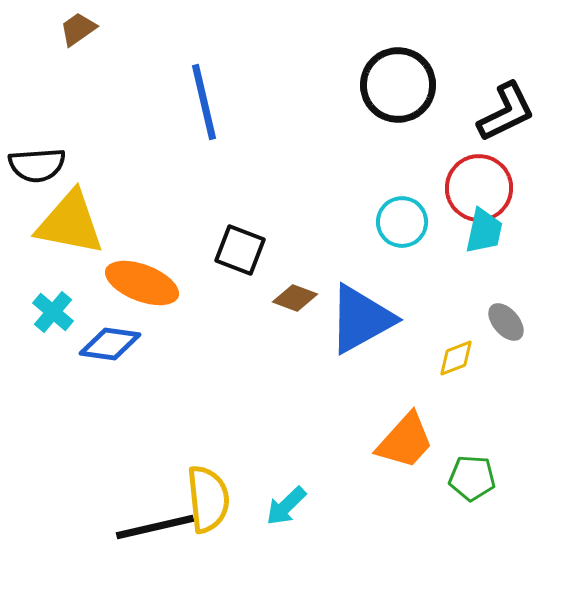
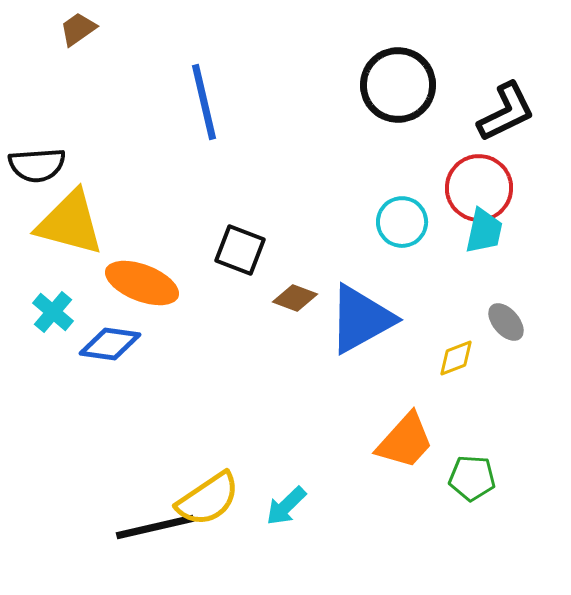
yellow triangle: rotated 4 degrees clockwise
yellow semicircle: rotated 62 degrees clockwise
